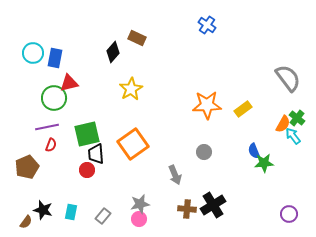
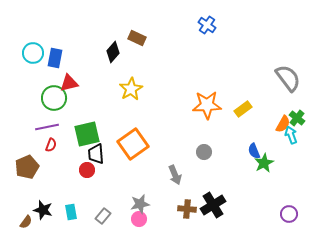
cyan arrow: moved 2 px left, 1 px up; rotated 18 degrees clockwise
green star: rotated 24 degrees counterclockwise
cyan rectangle: rotated 21 degrees counterclockwise
